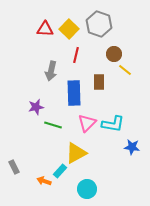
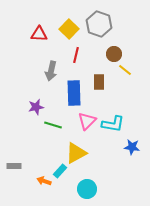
red triangle: moved 6 px left, 5 px down
pink triangle: moved 2 px up
gray rectangle: moved 1 px up; rotated 64 degrees counterclockwise
